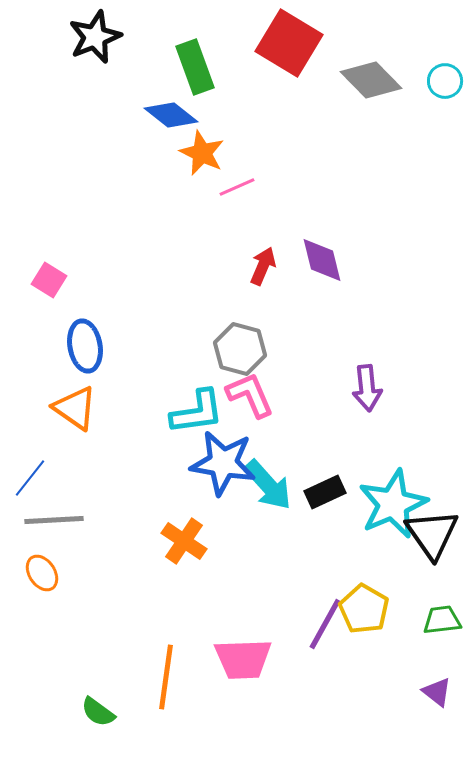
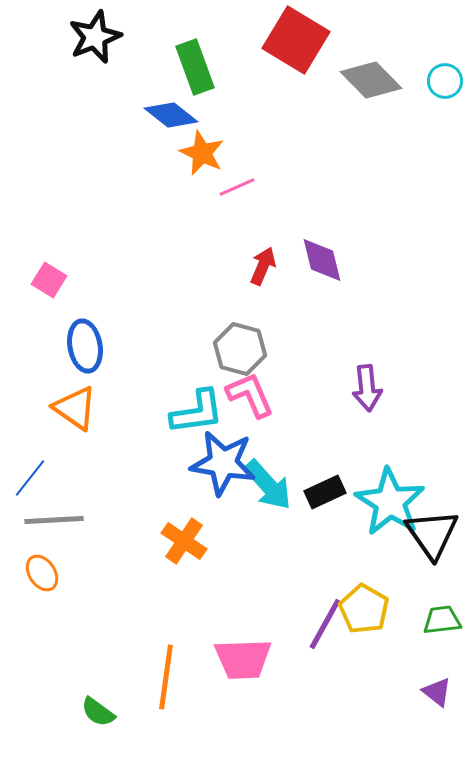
red square: moved 7 px right, 3 px up
cyan star: moved 3 px left, 2 px up; rotated 16 degrees counterclockwise
